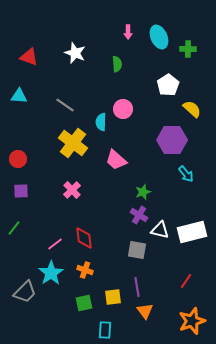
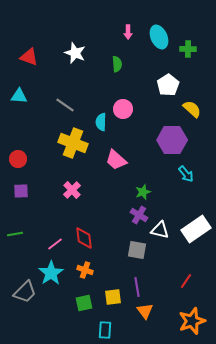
yellow cross: rotated 16 degrees counterclockwise
green line: moved 1 px right, 6 px down; rotated 42 degrees clockwise
white rectangle: moved 4 px right, 3 px up; rotated 20 degrees counterclockwise
